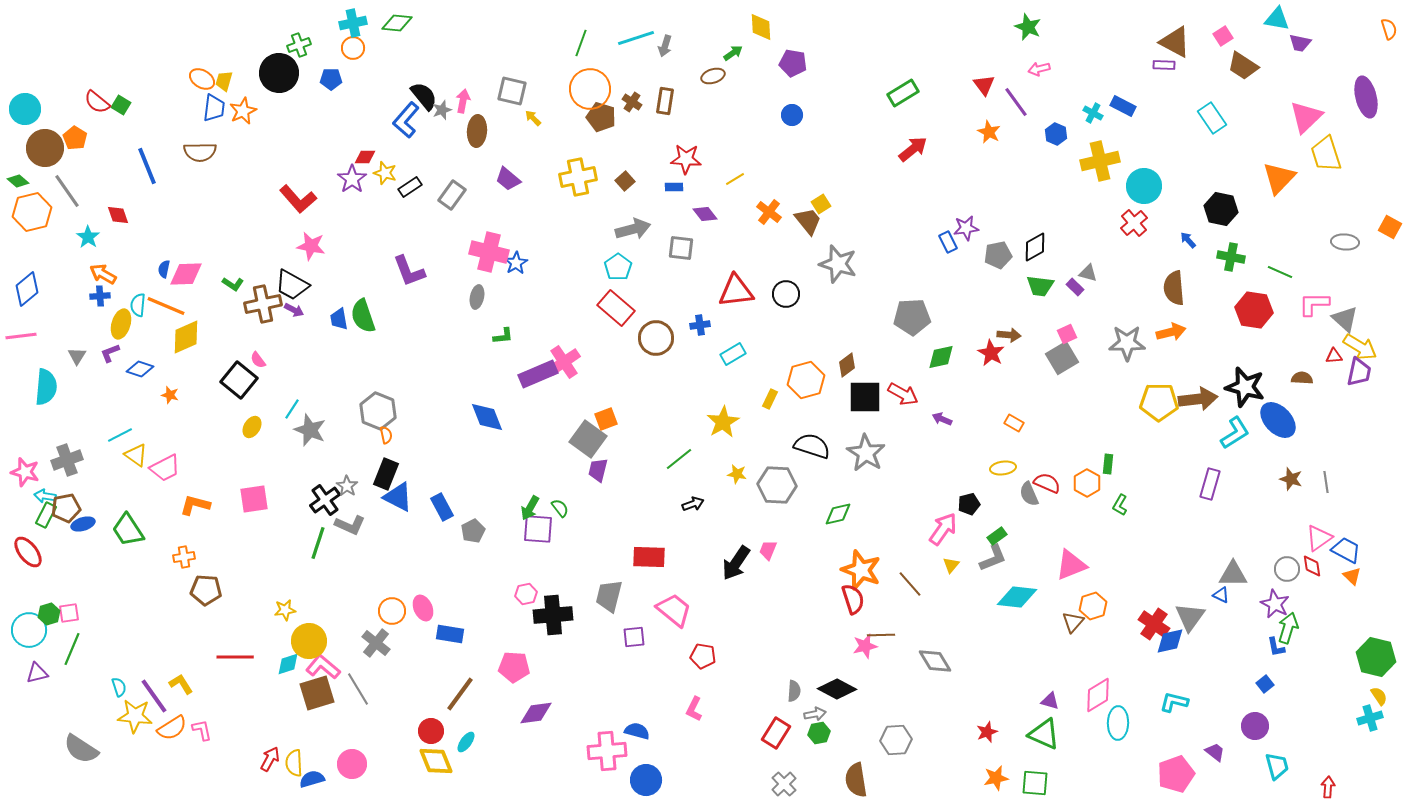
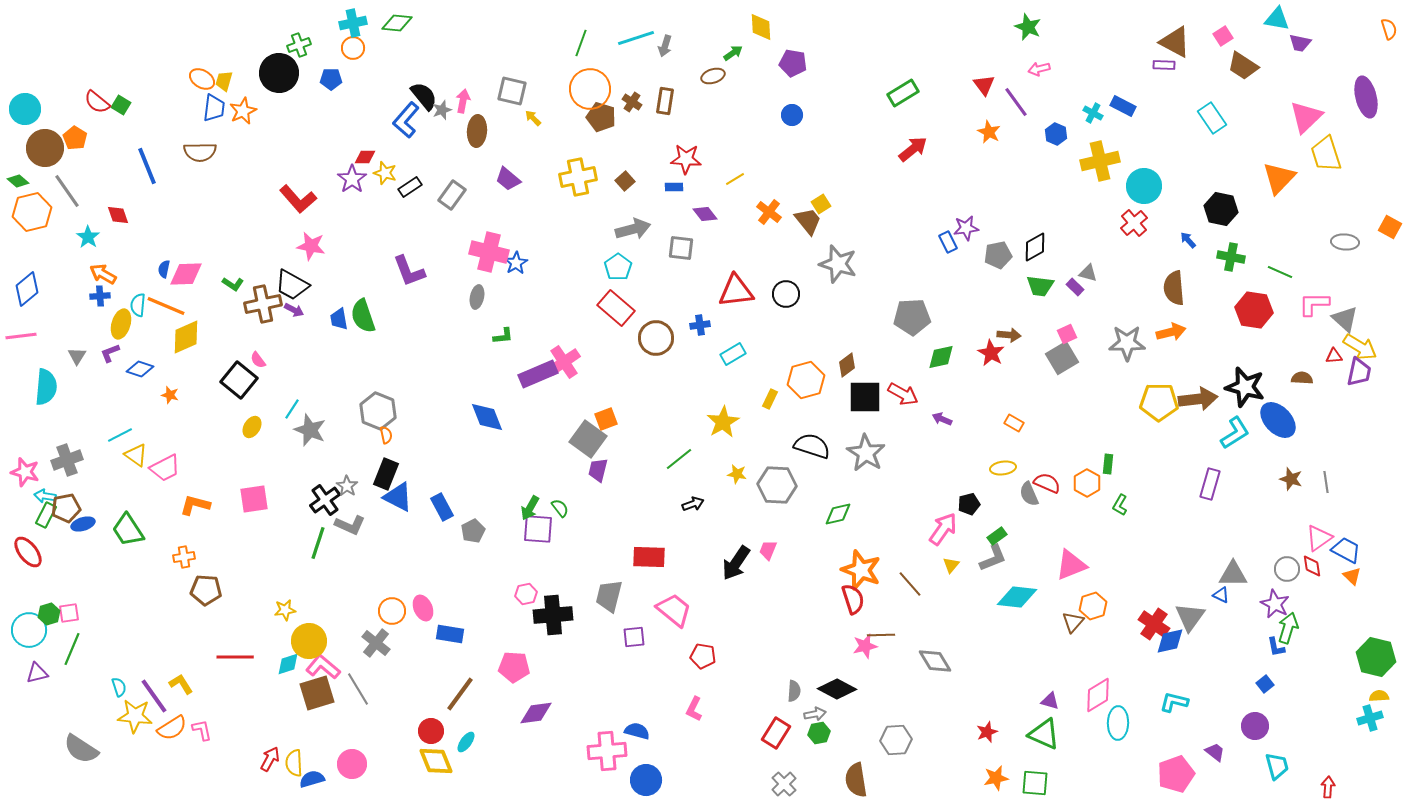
yellow semicircle at (1379, 696): rotated 60 degrees counterclockwise
